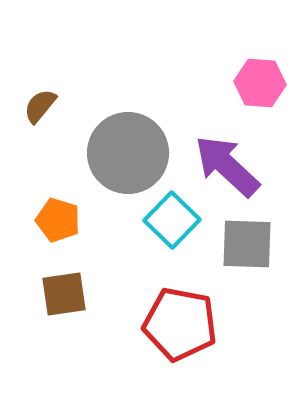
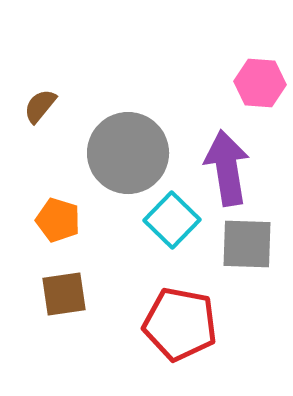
purple arrow: moved 2 px down; rotated 38 degrees clockwise
